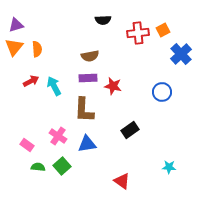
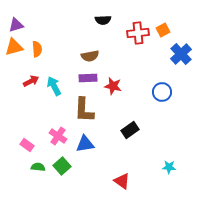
orange triangle: rotated 36 degrees clockwise
blue triangle: moved 2 px left
